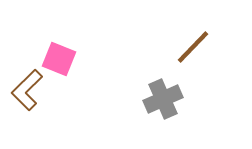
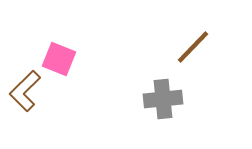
brown L-shape: moved 2 px left, 1 px down
gray cross: rotated 18 degrees clockwise
